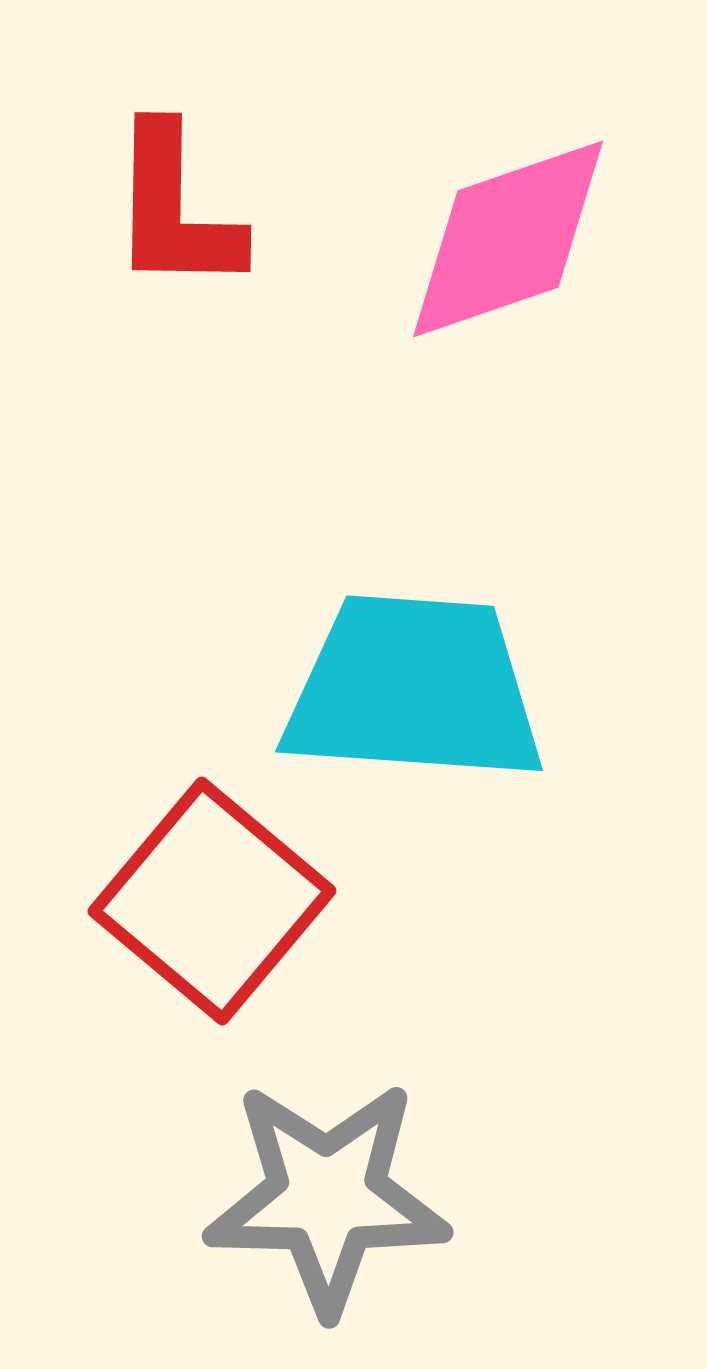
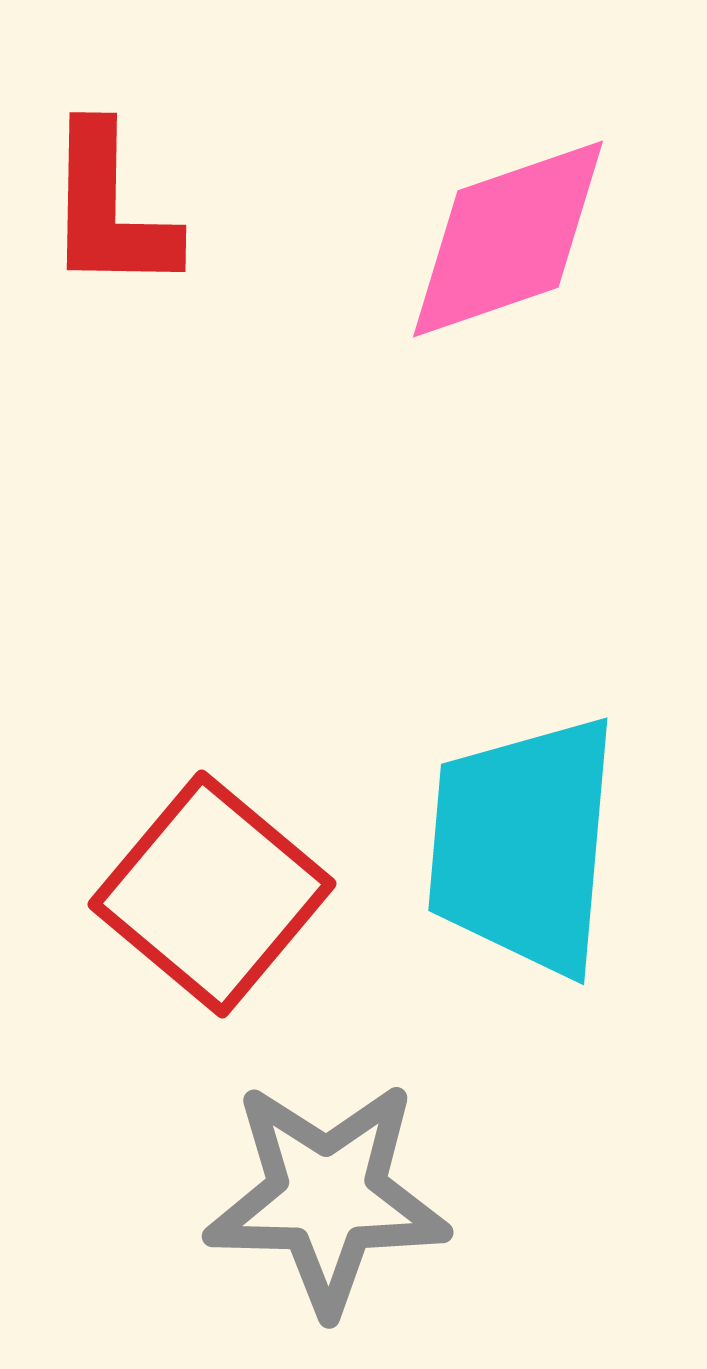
red L-shape: moved 65 px left
cyan trapezoid: moved 109 px right, 156 px down; rotated 89 degrees counterclockwise
red square: moved 7 px up
